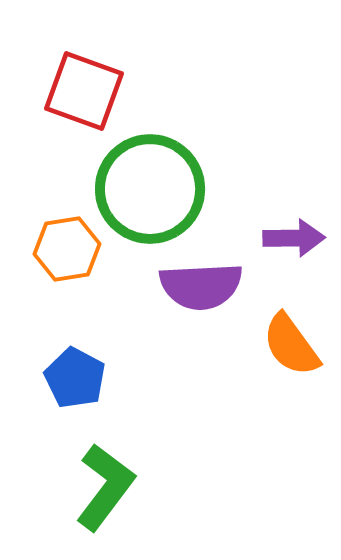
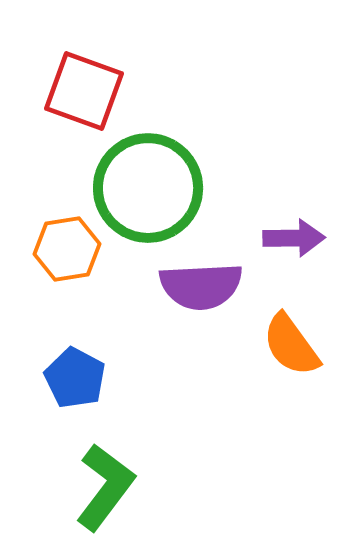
green circle: moved 2 px left, 1 px up
